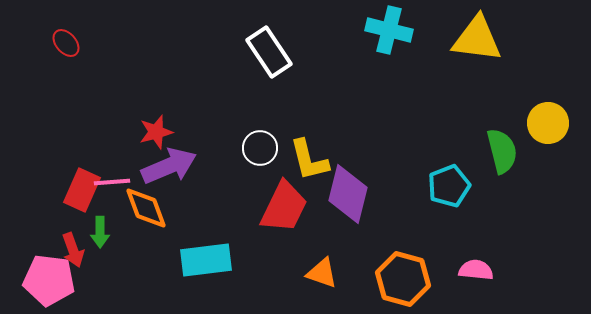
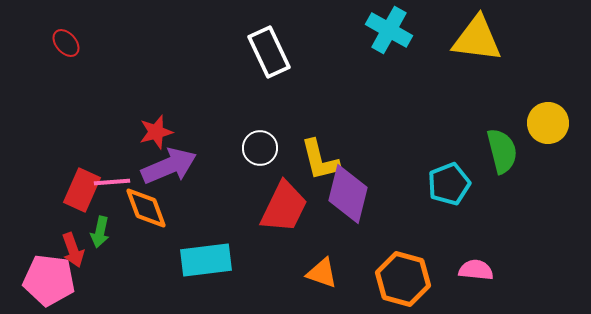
cyan cross: rotated 15 degrees clockwise
white rectangle: rotated 9 degrees clockwise
yellow L-shape: moved 11 px right
cyan pentagon: moved 2 px up
green arrow: rotated 12 degrees clockwise
